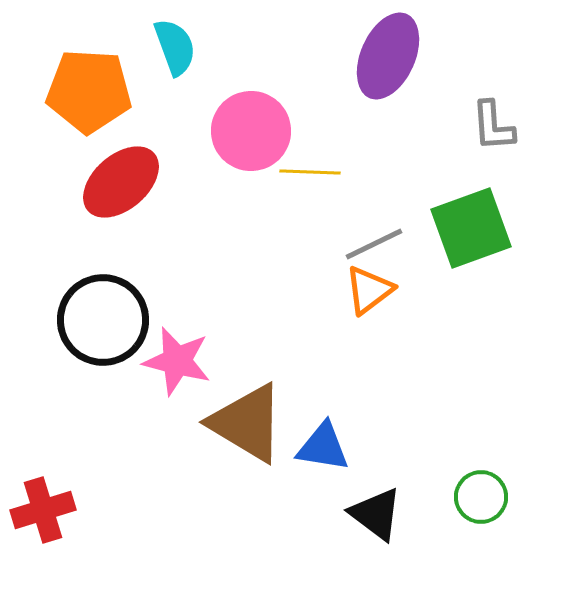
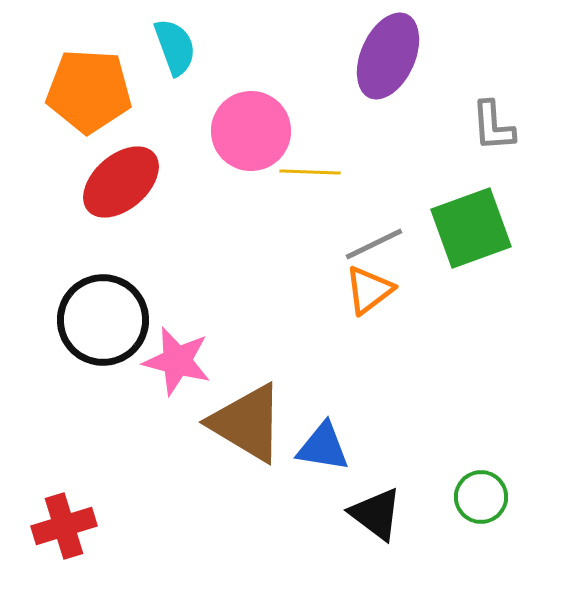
red cross: moved 21 px right, 16 px down
